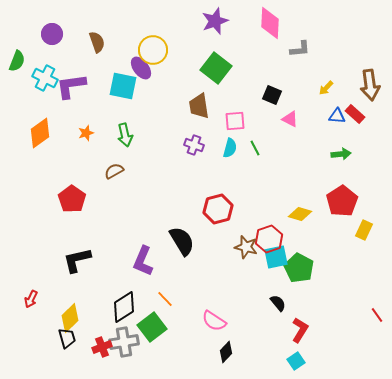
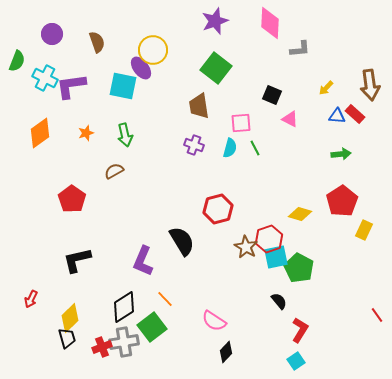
pink square at (235, 121): moved 6 px right, 2 px down
brown star at (246, 247): rotated 15 degrees clockwise
black semicircle at (278, 303): moved 1 px right, 2 px up
